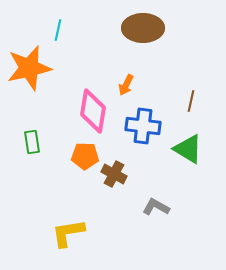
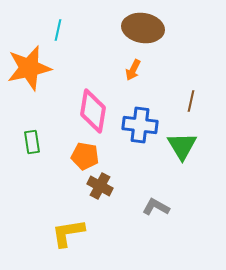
brown ellipse: rotated 9 degrees clockwise
orange arrow: moved 7 px right, 15 px up
blue cross: moved 3 px left, 1 px up
green triangle: moved 6 px left, 3 px up; rotated 28 degrees clockwise
orange pentagon: rotated 8 degrees clockwise
brown cross: moved 14 px left, 12 px down
